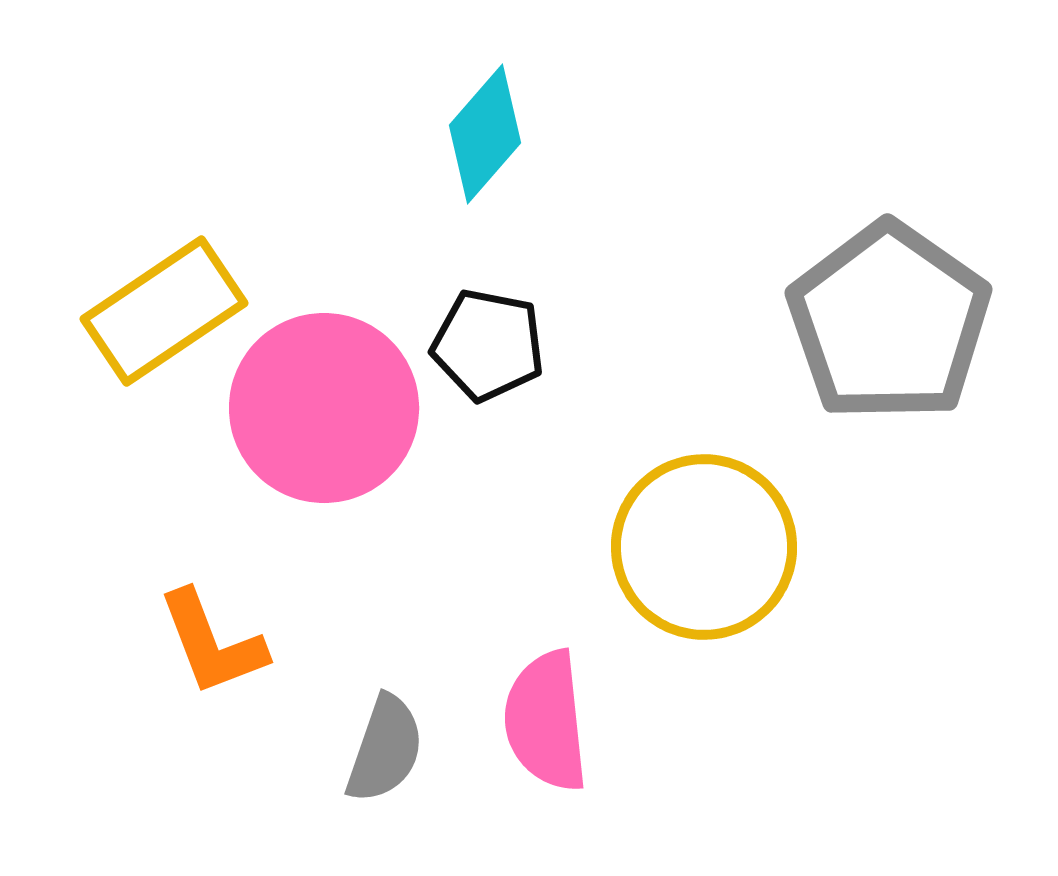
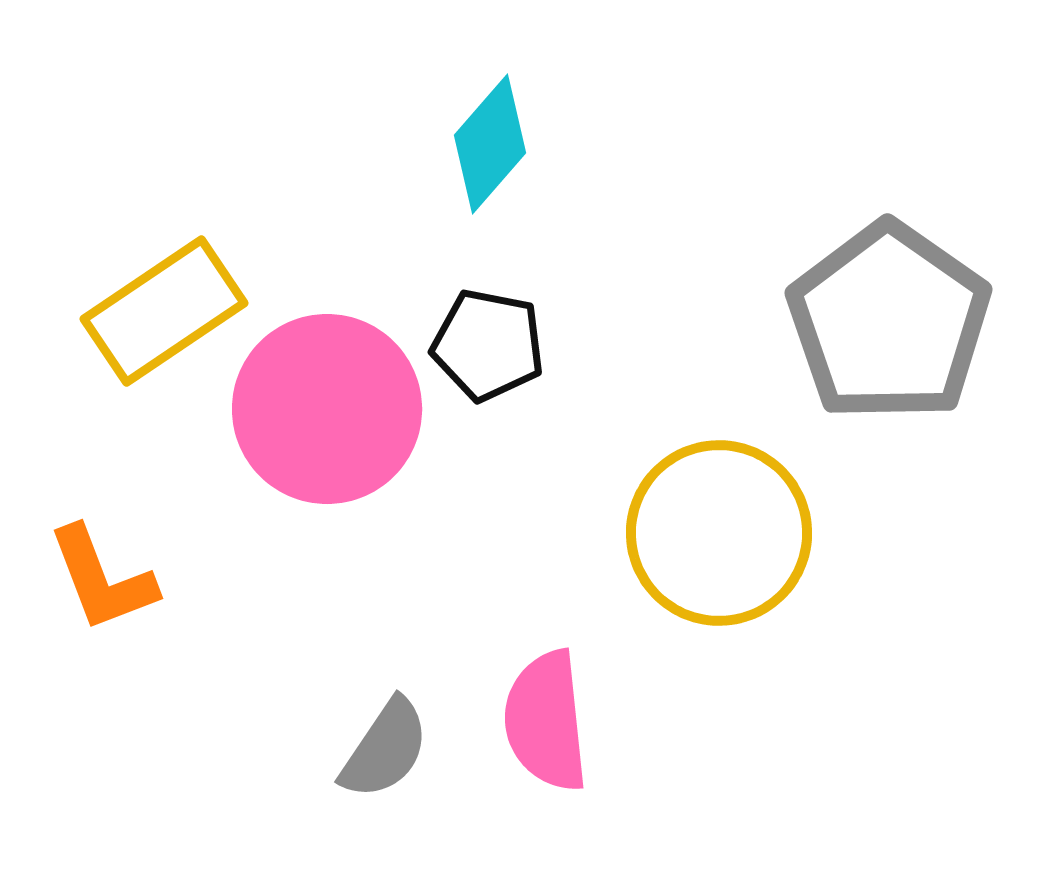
cyan diamond: moved 5 px right, 10 px down
pink circle: moved 3 px right, 1 px down
yellow circle: moved 15 px right, 14 px up
orange L-shape: moved 110 px left, 64 px up
gray semicircle: rotated 15 degrees clockwise
